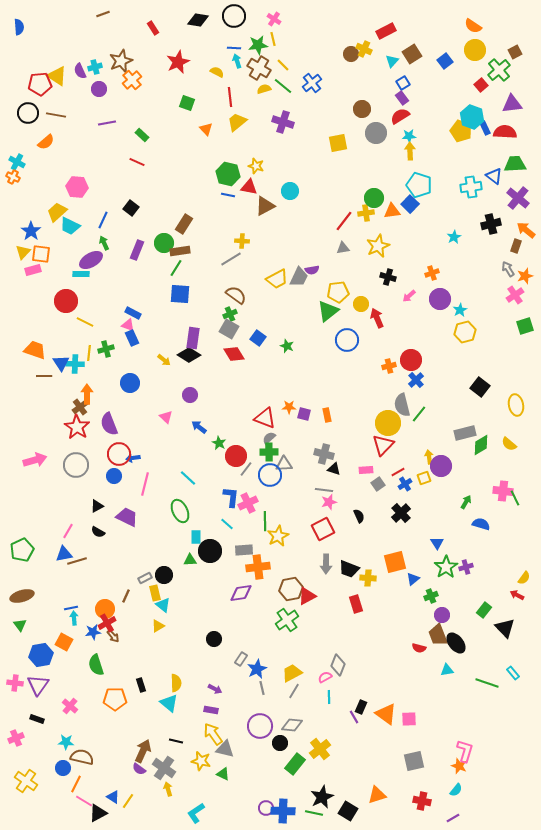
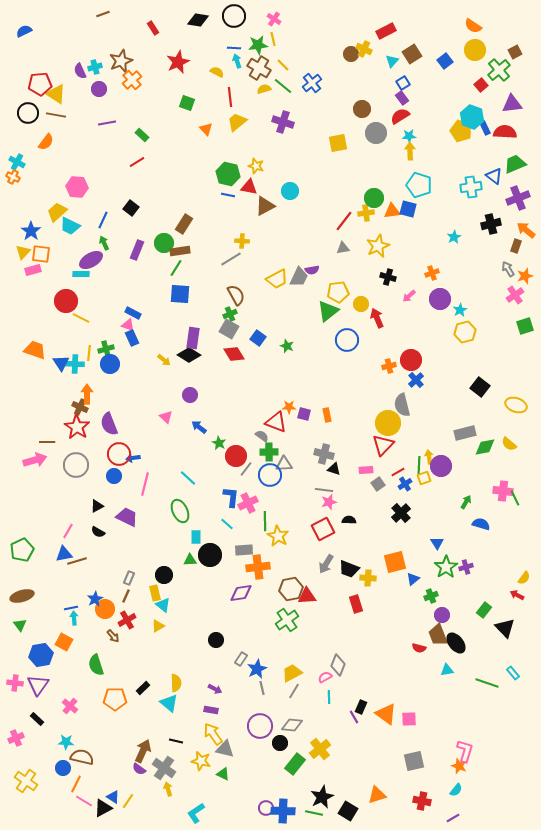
blue semicircle at (19, 27): moved 5 px right, 4 px down; rotated 112 degrees counterclockwise
yellow triangle at (57, 76): moved 1 px left, 18 px down
orange semicircle at (46, 142): rotated 12 degrees counterclockwise
red line at (137, 162): rotated 56 degrees counterclockwise
green trapezoid at (515, 164): rotated 20 degrees counterclockwise
purple cross at (518, 198): rotated 30 degrees clockwise
blue square at (410, 204): moved 2 px left, 5 px down; rotated 30 degrees counterclockwise
brown semicircle at (236, 295): rotated 25 degrees clockwise
yellow line at (85, 322): moved 4 px left, 4 px up
brown line at (44, 376): moved 3 px right, 66 px down
blue circle at (130, 383): moved 20 px left, 19 px up
yellow ellipse at (516, 405): rotated 60 degrees counterclockwise
brown cross at (80, 407): rotated 28 degrees counterclockwise
green line at (419, 414): moved 51 px down; rotated 36 degrees counterclockwise
red triangle at (265, 418): moved 11 px right, 4 px down
gray semicircle at (269, 438): moved 7 px left, 2 px up; rotated 80 degrees clockwise
green diamond at (481, 445): moved 4 px right, 2 px down; rotated 20 degrees clockwise
black semicircle at (359, 516): moved 10 px left, 4 px down; rotated 64 degrees counterclockwise
yellow star at (278, 536): rotated 15 degrees counterclockwise
black circle at (210, 551): moved 4 px down
gray arrow at (326, 564): rotated 30 degrees clockwise
gray rectangle at (145, 578): moved 16 px left; rotated 40 degrees counterclockwise
red triangle at (307, 596): rotated 24 degrees clockwise
red cross at (107, 623): moved 20 px right, 3 px up
blue star at (93, 632): moved 2 px right, 33 px up; rotated 21 degrees counterclockwise
black circle at (214, 639): moved 2 px right, 1 px down
black rectangle at (141, 685): moved 2 px right, 3 px down; rotated 64 degrees clockwise
black rectangle at (37, 719): rotated 24 degrees clockwise
black triangle at (98, 813): moved 5 px right, 5 px up
